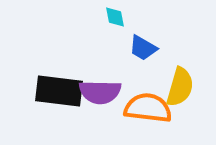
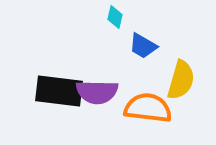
cyan diamond: rotated 25 degrees clockwise
blue trapezoid: moved 2 px up
yellow semicircle: moved 1 px right, 7 px up
purple semicircle: moved 3 px left
